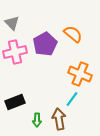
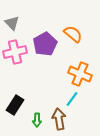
black rectangle: moved 3 px down; rotated 36 degrees counterclockwise
